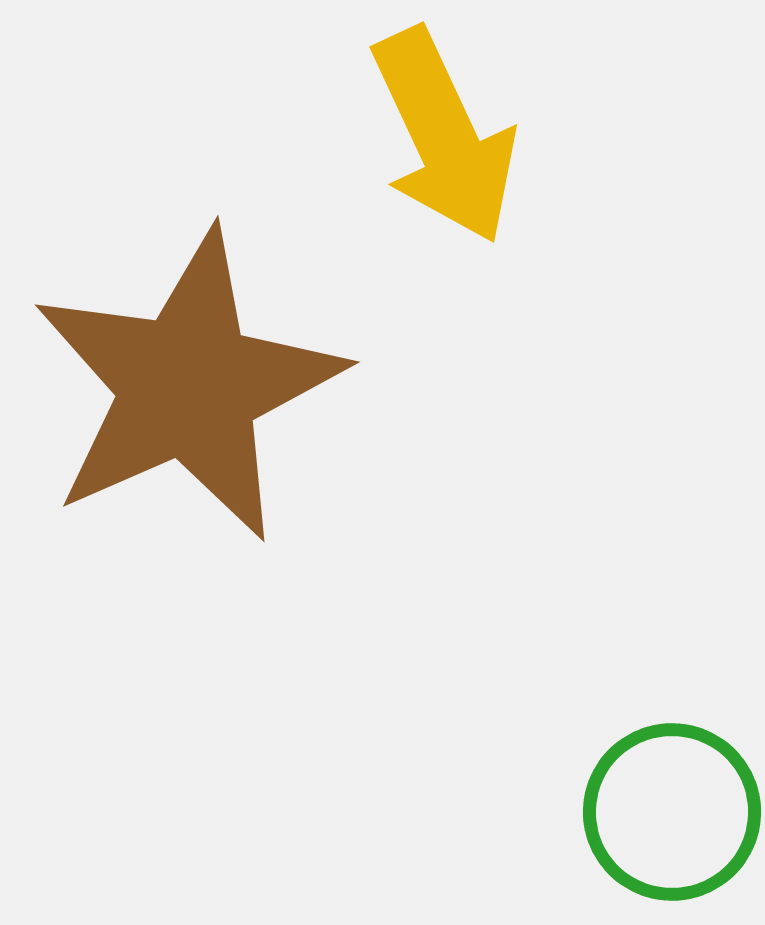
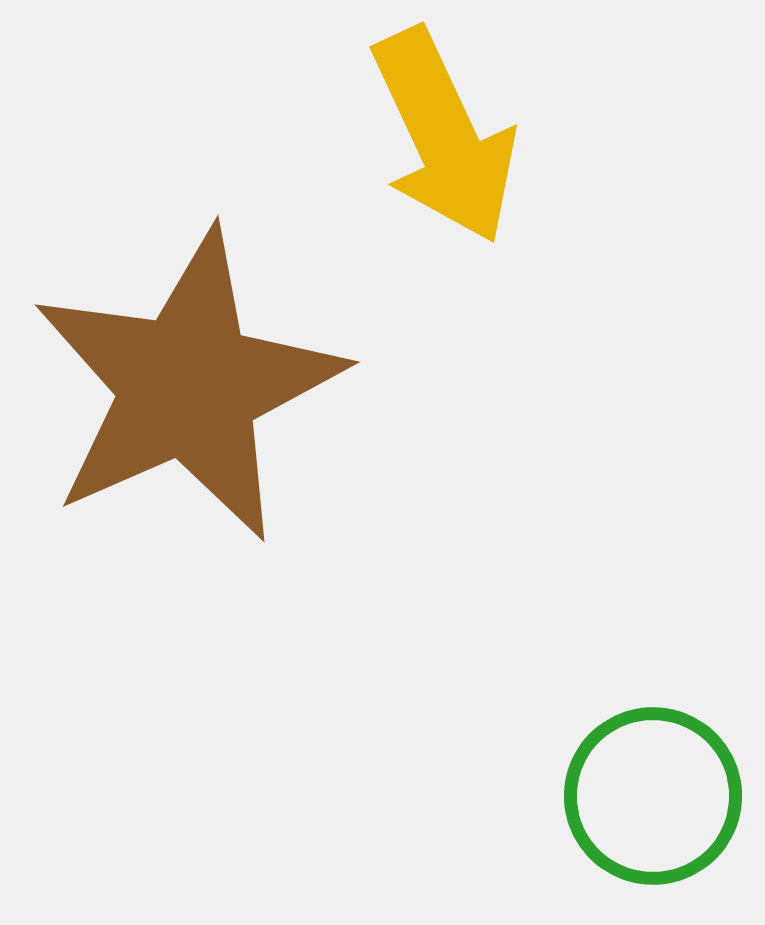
green circle: moved 19 px left, 16 px up
